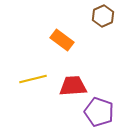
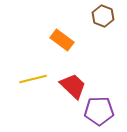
brown hexagon: rotated 15 degrees counterclockwise
red trapezoid: rotated 48 degrees clockwise
purple pentagon: moved 1 px up; rotated 20 degrees counterclockwise
